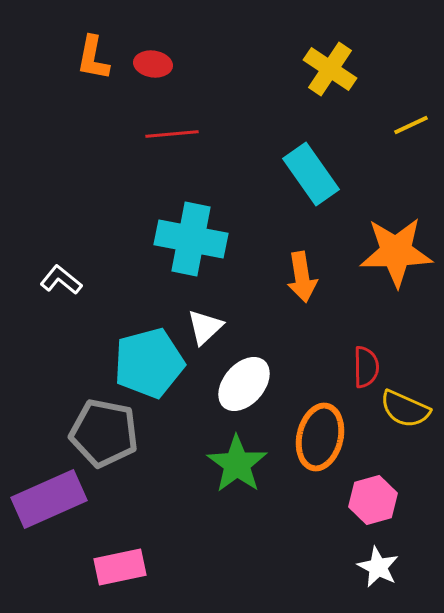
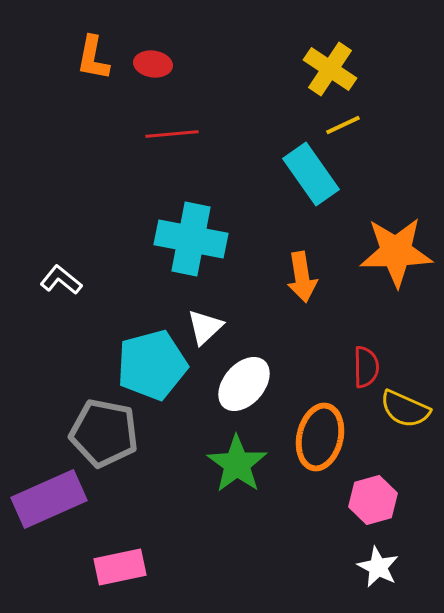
yellow line: moved 68 px left
cyan pentagon: moved 3 px right, 2 px down
